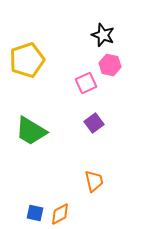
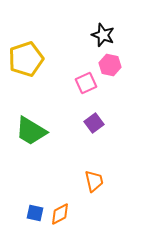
yellow pentagon: moved 1 px left, 1 px up
